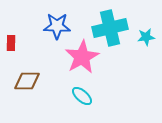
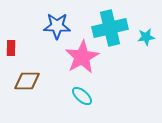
red rectangle: moved 5 px down
